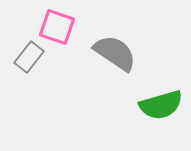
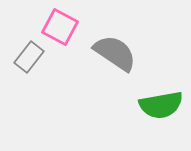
pink square: moved 3 px right; rotated 9 degrees clockwise
green semicircle: rotated 6 degrees clockwise
